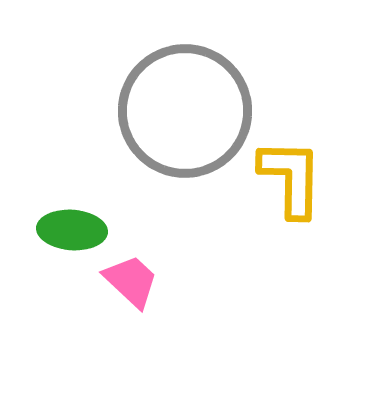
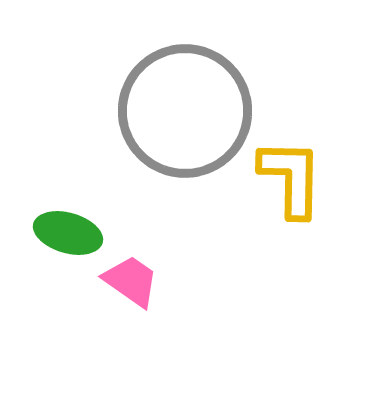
green ellipse: moved 4 px left, 3 px down; rotated 12 degrees clockwise
pink trapezoid: rotated 8 degrees counterclockwise
